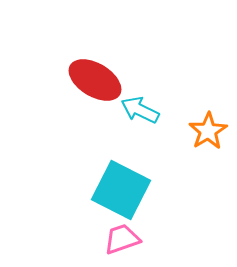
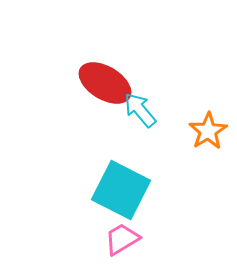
red ellipse: moved 10 px right, 3 px down
cyan arrow: rotated 24 degrees clockwise
pink trapezoid: rotated 12 degrees counterclockwise
